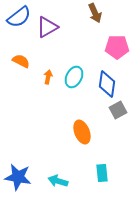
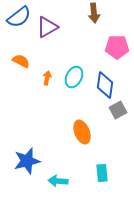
brown arrow: moved 1 px left; rotated 18 degrees clockwise
orange arrow: moved 1 px left, 1 px down
blue diamond: moved 2 px left, 1 px down
blue star: moved 9 px right, 16 px up; rotated 24 degrees counterclockwise
cyan arrow: rotated 12 degrees counterclockwise
